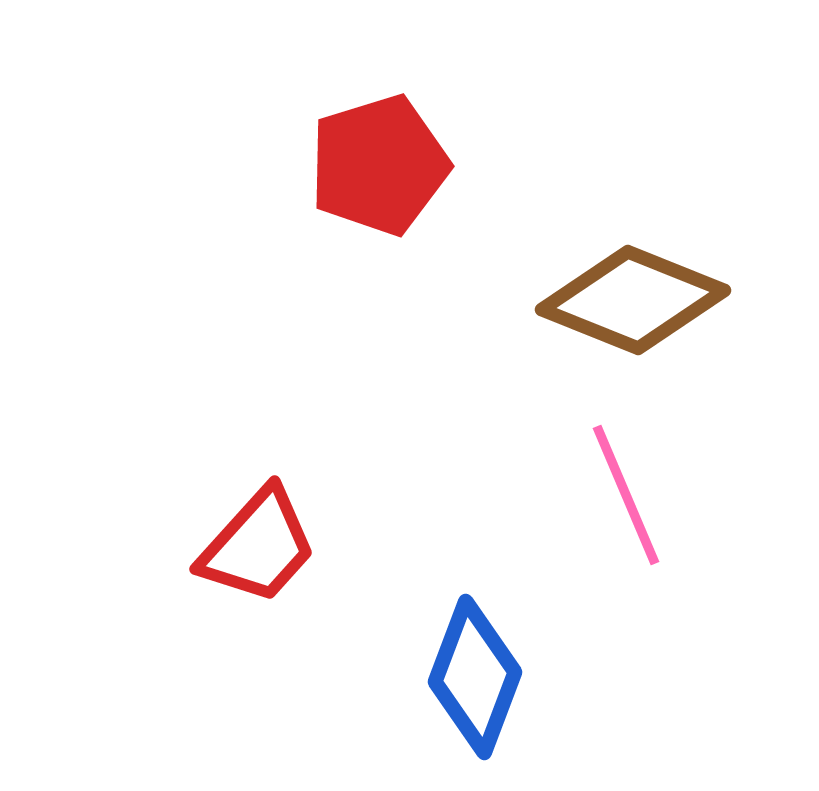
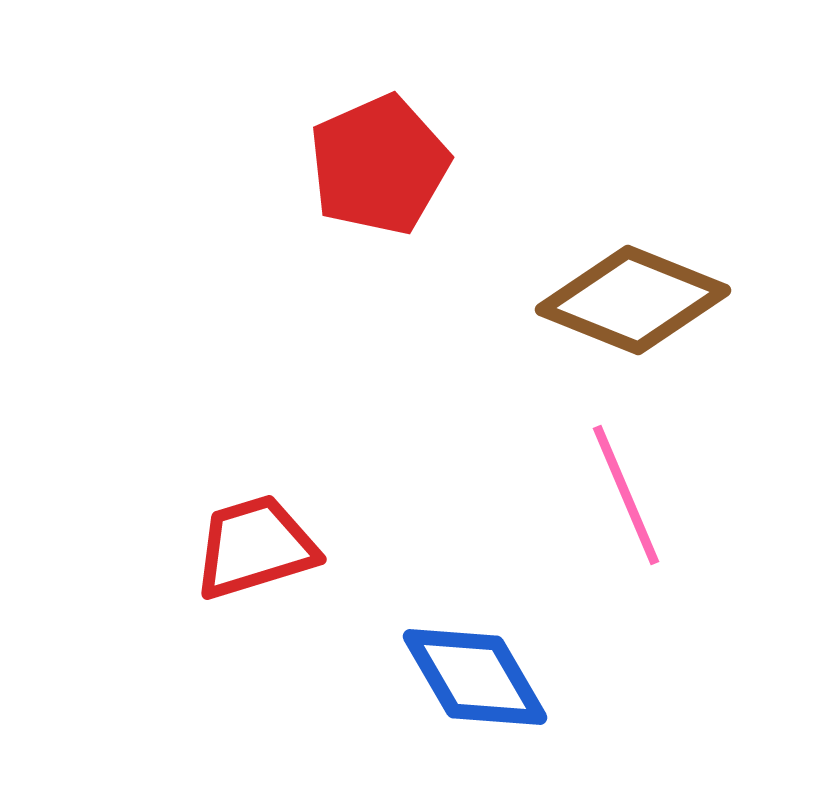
red pentagon: rotated 7 degrees counterclockwise
red trapezoid: moved 3 px left, 1 px down; rotated 149 degrees counterclockwise
blue diamond: rotated 51 degrees counterclockwise
